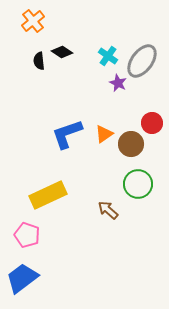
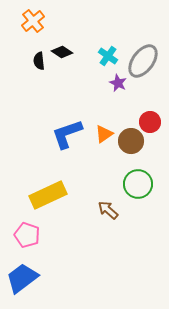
gray ellipse: moved 1 px right
red circle: moved 2 px left, 1 px up
brown circle: moved 3 px up
